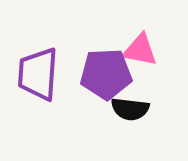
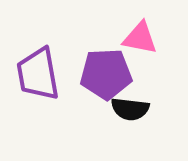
pink triangle: moved 12 px up
purple trapezoid: rotated 14 degrees counterclockwise
